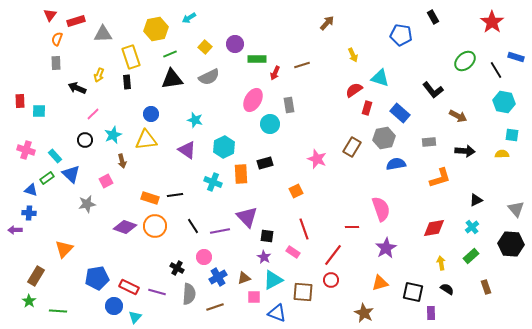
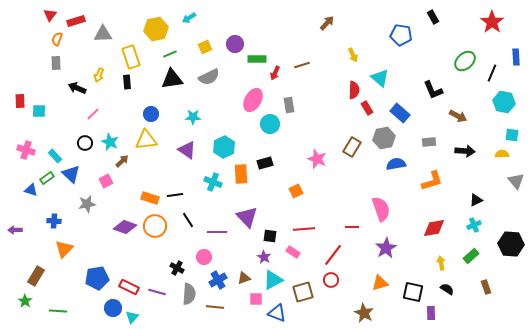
yellow square at (205, 47): rotated 24 degrees clockwise
blue rectangle at (516, 57): rotated 70 degrees clockwise
black line at (496, 70): moved 4 px left, 3 px down; rotated 54 degrees clockwise
cyan triangle at (380, 78): rotated 24 degrees clockwise
red semicircle at (354, 90): rotated 126 degrees clockwise
black L-shape at (433, 90): rotated 15 degrees clockwise
red rectangle at (367, 108): rotated 48 degrees counterclockwise
cyan star at (195, 120): moved 2 px left, 3 px up; rotated 14 degrees counterclockwise
cyan star at (113, 135): moved 3 px left, 7 px down; rotated 24 degrees counterclockwise
black circle at (85, 140): moved 3 px down
brown arrow at (122, 161): rotated 120 degrees counterclockwise
orange L-shape at (440, 178): moved 8 px left, 3 px down
gray triangle at (516, 209): moved 28 px up
blue cross at (29, 213): moved 25 px right, 8 px down
black line at (193, 226): moved 5 px left, 6 px up
cyan cross at (472, 227): moved 2 px right, 2 px up; rotated 16 degrees clockwise
red line at (304, 229): rotated 75 degrees counterclockwise
purple line at (220, 231): moved 3 px left, 1 px down; rotated 12 degrees clockwise
black square at (267, 236): moved 3 px right
blue cross at (218, 277): moved 3 px down
brown square at (303, 292): rotated 20 degrees counterclockwise
pink square at (254, 297): moved 2 px right, 2 px down
green star at (29, 301): moved 4 px left
blue circle at (114, 306): moved 1 px left, 2 px down
brown line at (215, 307): rotated 24 degrees clockwise
cyan triangle at (135, 317): moved 3 px left
